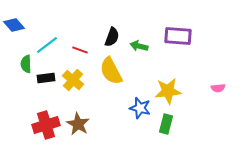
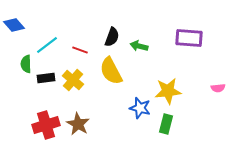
purple rectangle: moved 11 px right, 2 px down
